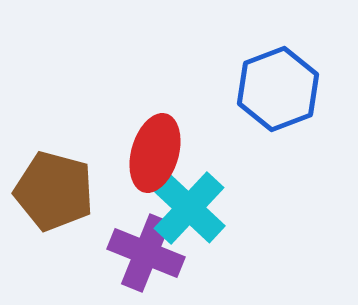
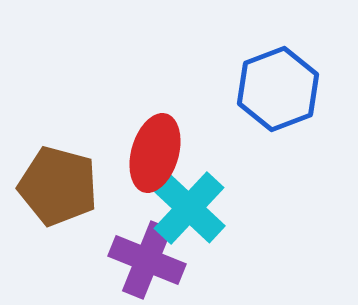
brown pentagon: moved 4 px right, 5 px up
purple cross: moved 1 px right, 7 px down
